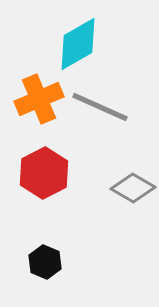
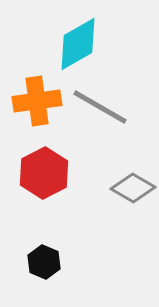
orange cross: moved 2 px left, 2 px down; rotated 15 degrees clockwise
gray line: rotated 6 degrees clockwise
black hexagon: moved 1 px left
